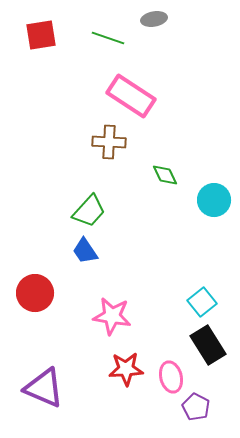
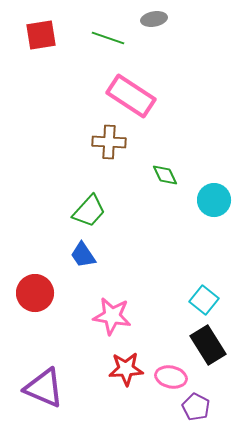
blue trapezoid: moved 2 px left, 4 px down
cyan square: moved 2 px right, 2 px up; rotated 12 degrees counterclockwise
pink ellipse: rotated 64 degrees counterclockwise
